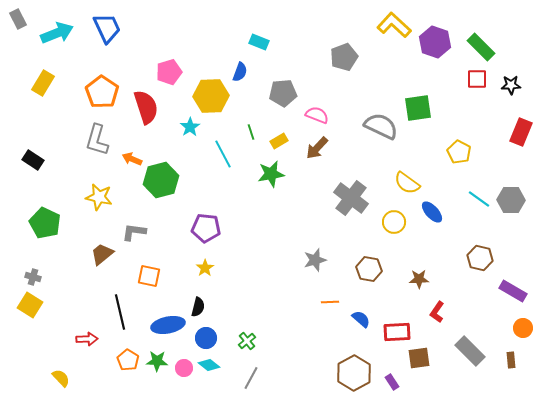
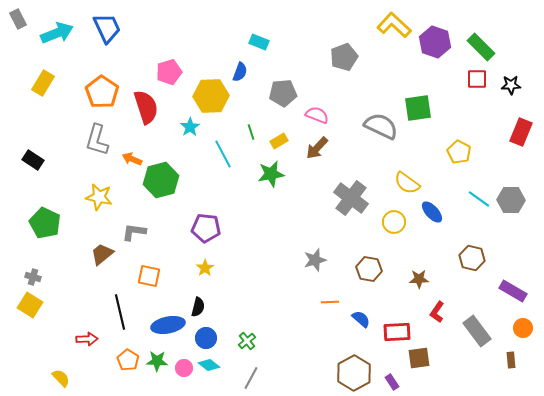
brown hexagon at (480, 258): moved 8 px left
gray rectangle at (470, 351): moved 7 px right, 20 px up; rotated 8 degrees clockwise
